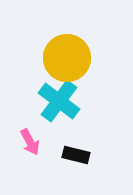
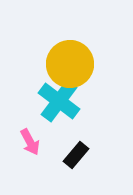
yellow circle: moved 3 px right, 6 px down
black rectangle: rotated 64 degrees counterclockwise
